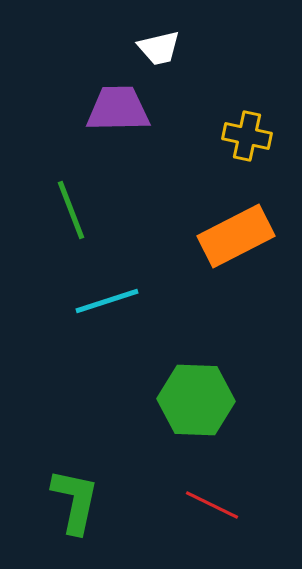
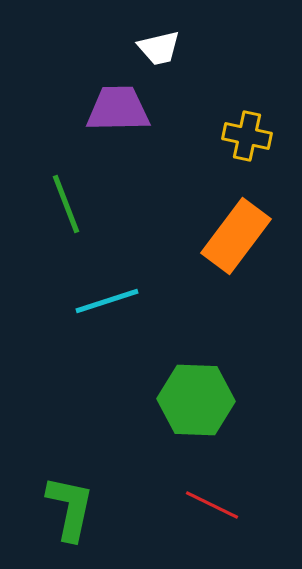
green line: moved 5 px left, 6 px up
orange rectangle: rotated 26 degrees counterclockwise
green L-shape: moved 5 px left, 7 px down
